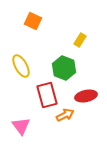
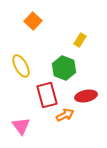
orange square: rotated 18 degrees clockwise
